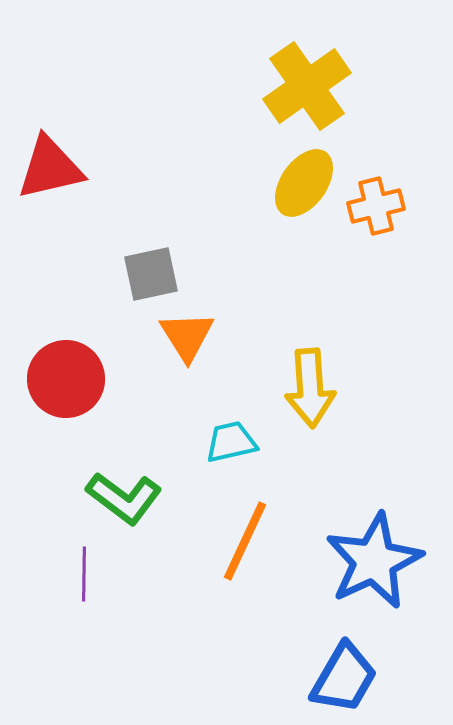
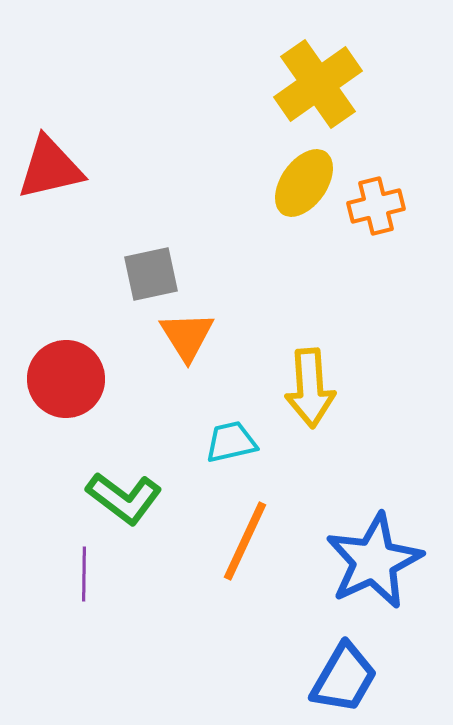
yellow cross: moved 11 px right, 2 px up
